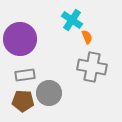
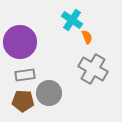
purple circle: moved 3 px down
gray cross: moved 1 px right, 2 px down; rotated 20 degrees clockwise
